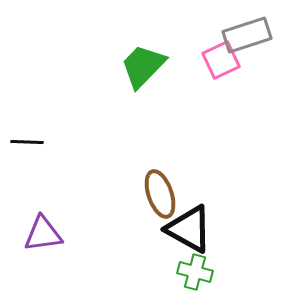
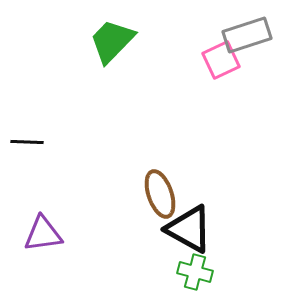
green trapezoid: moved 31 px left, 25 px up
